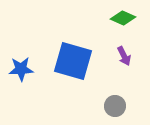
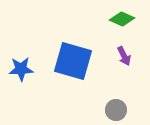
green diamond: moved 1 px left, 1 px down
gray circle: moved 1 px right, 4 px down
